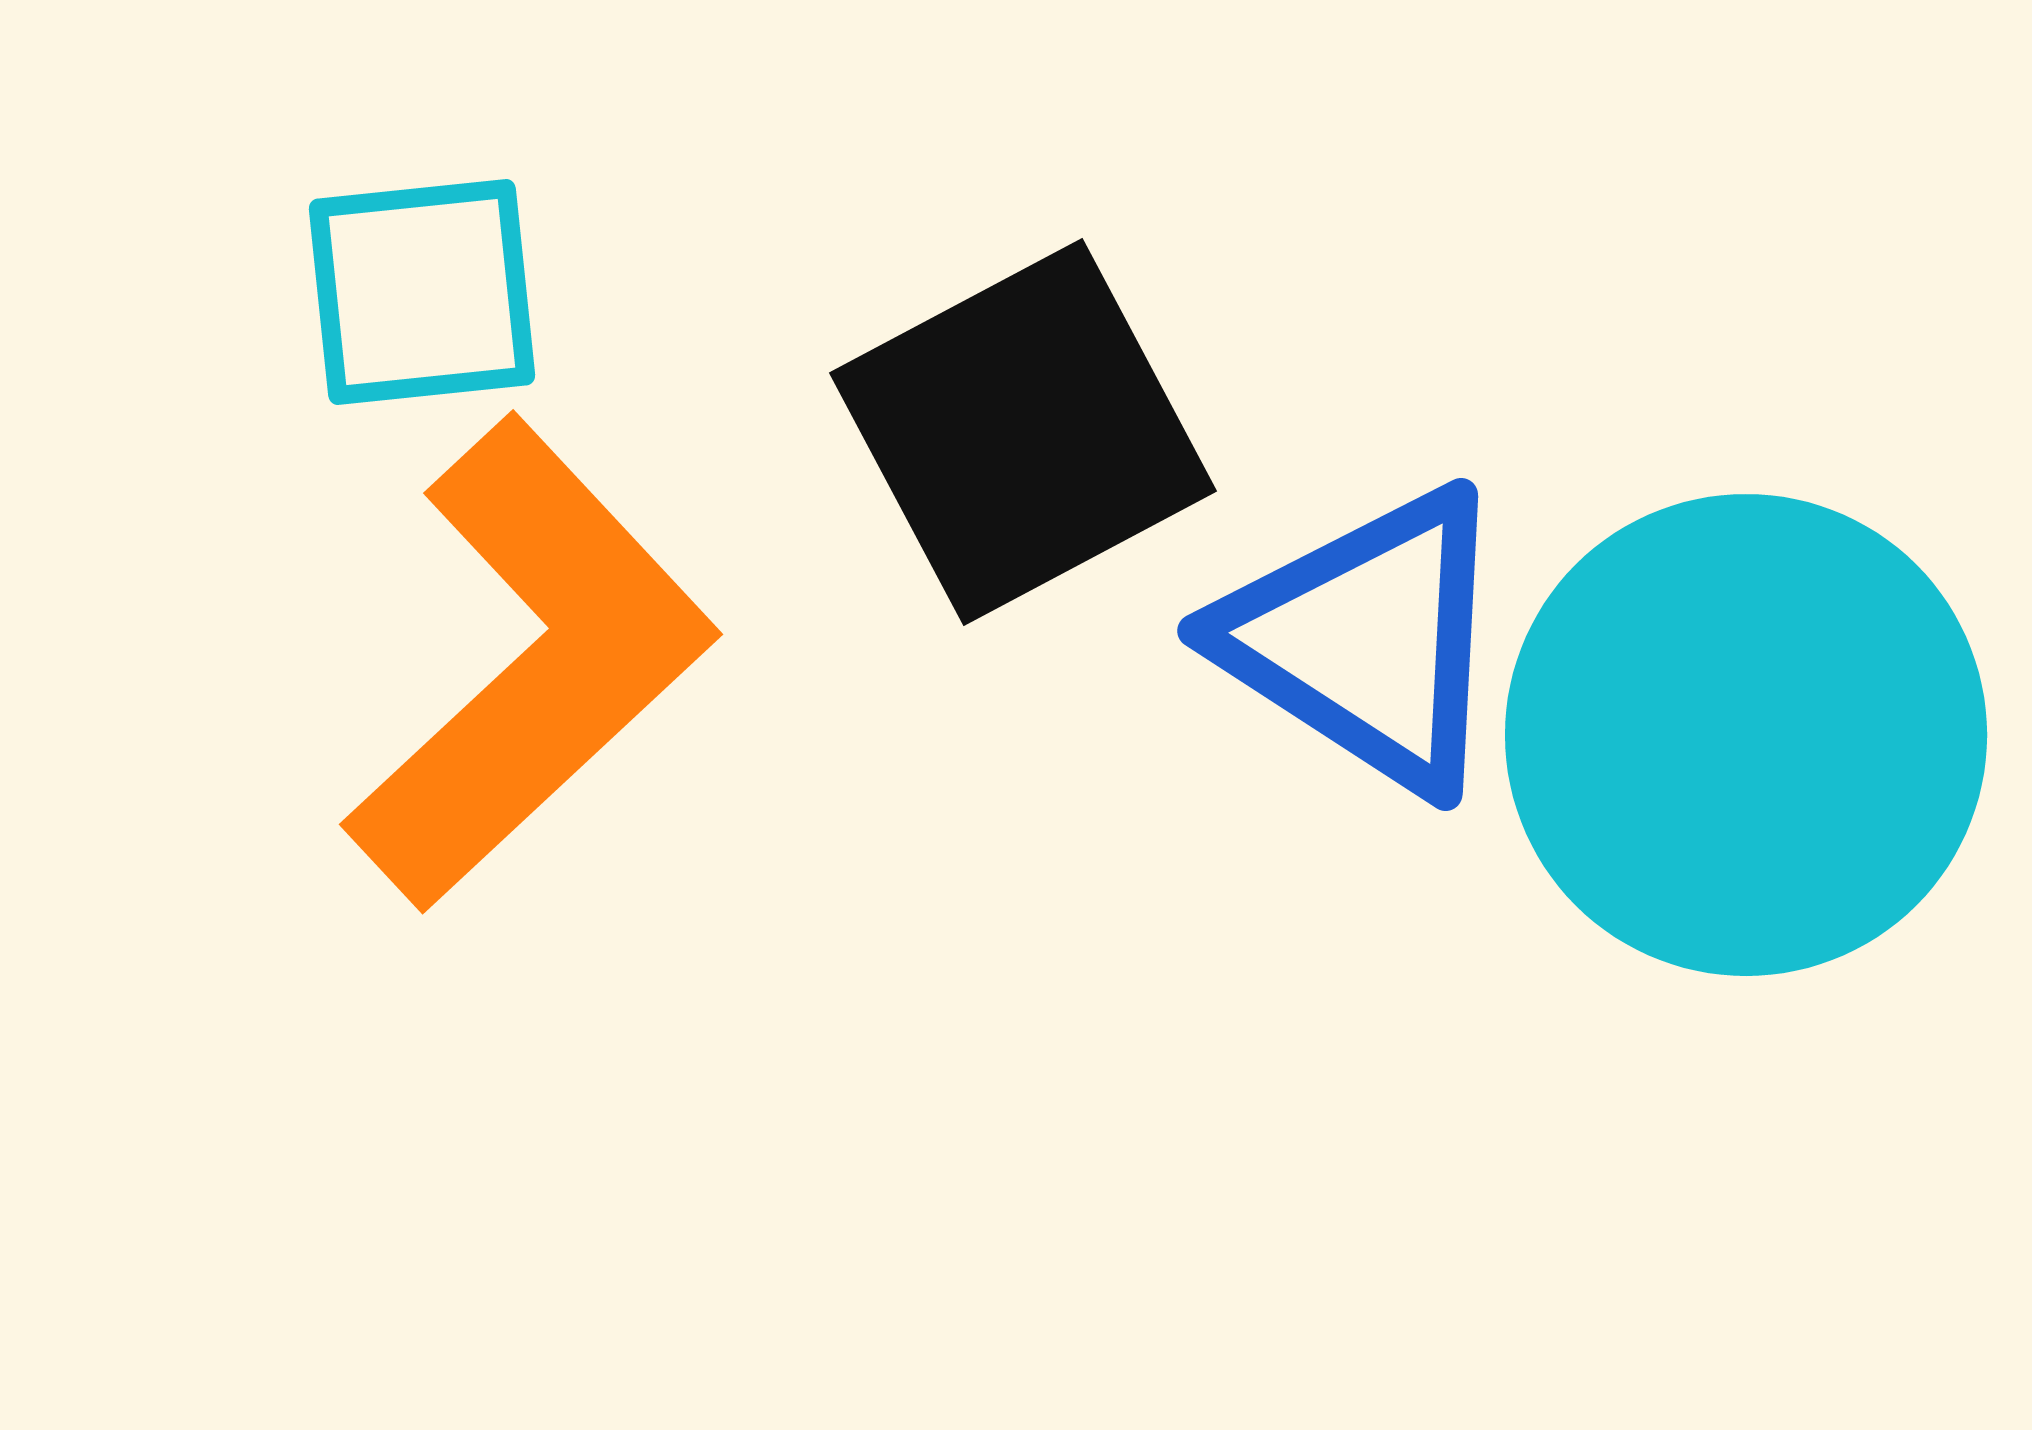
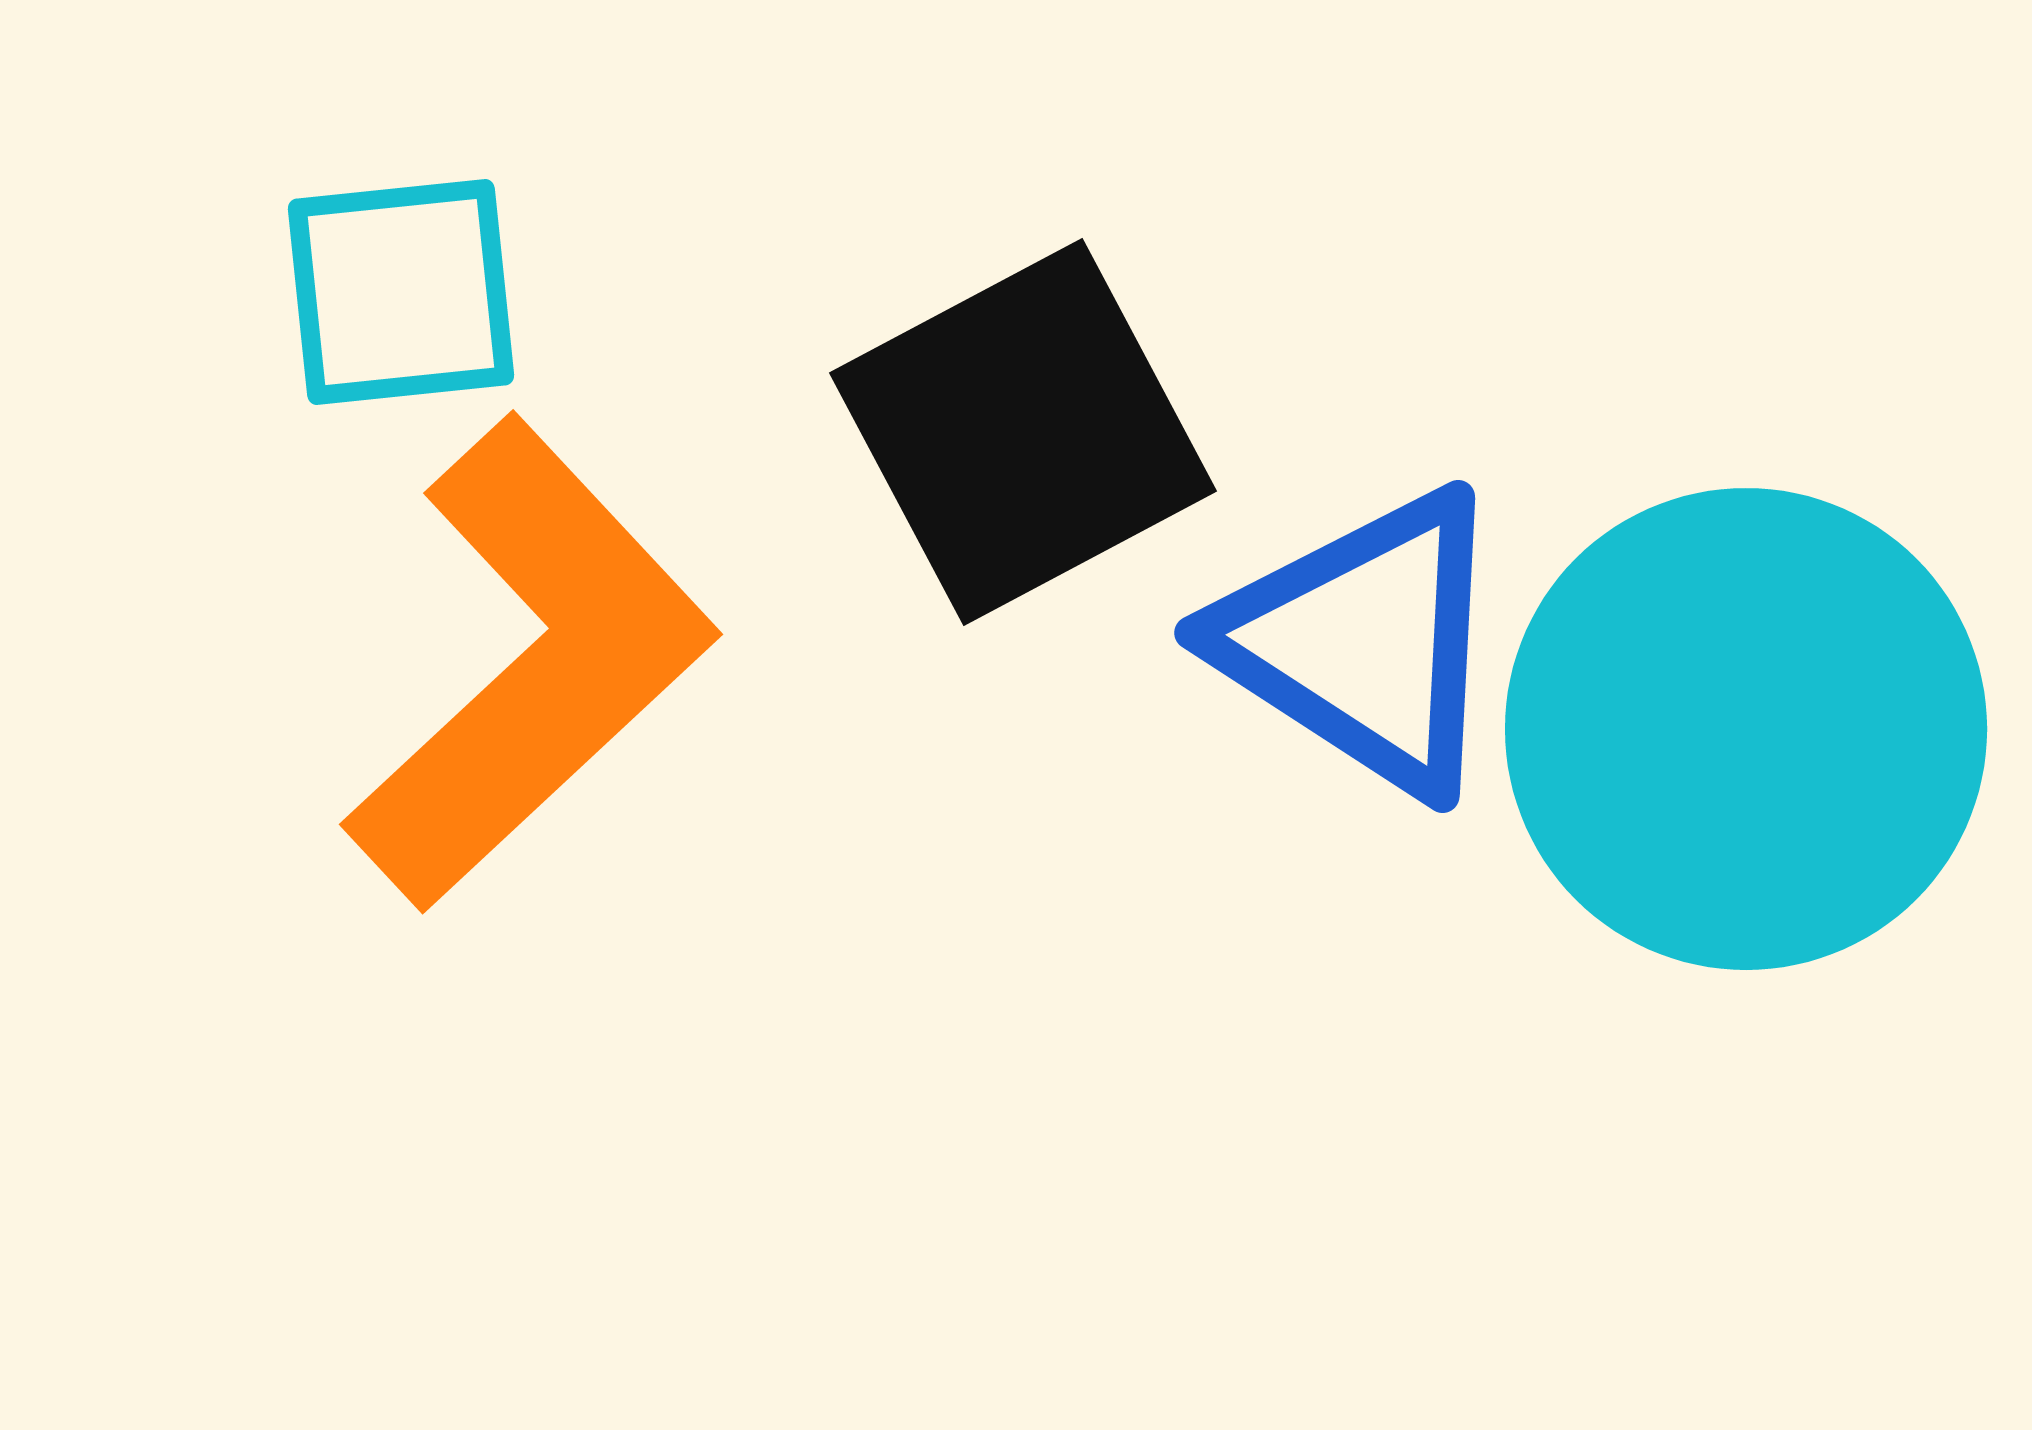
cyan square: moved 21 px left
blue triangle: moved 3 px left, 2 px down
cyan circle: moved 6 px up
